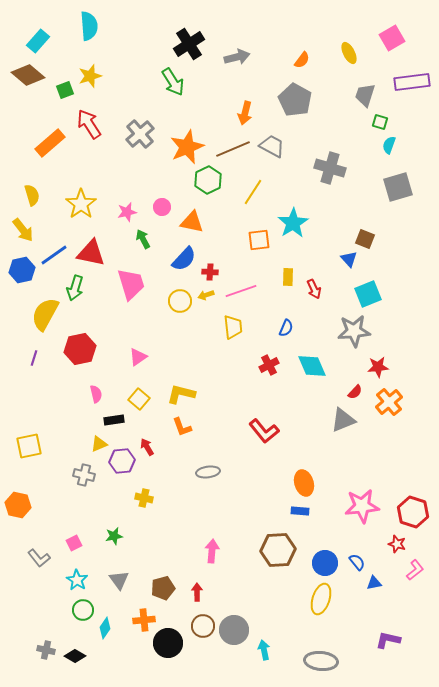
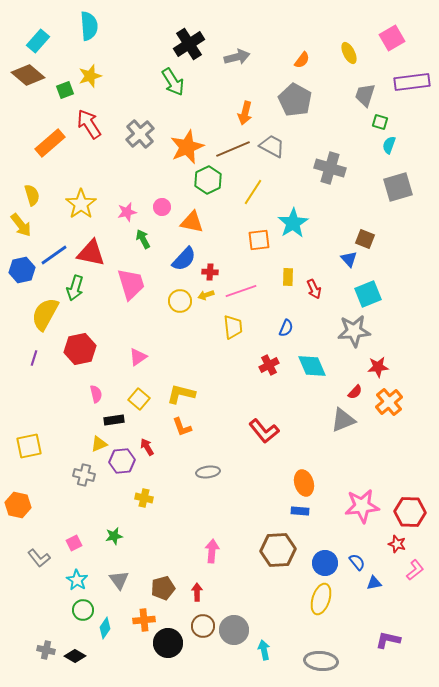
yellow arrow at (23, 230): moved 2 px left, 5 px up
red hexagon at (413, 512): moved 3 px left; rotated 16 degrees counterclockwise
